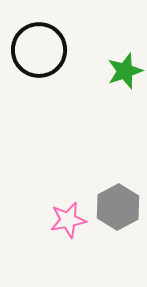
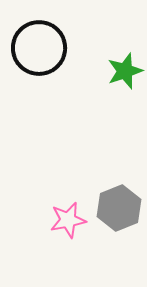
black circle: moved 2 px up
gray hexagon: moved 1 px right, 1 px down; rotated 6 degrees clockwise
